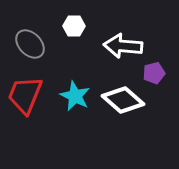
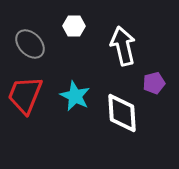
white arrow: rotated 72 degrees clockwise
purple pentagon: moved 10 px down
white diamond: moved 1 px left, 13 px down; rotated 45 degrees clockwise
